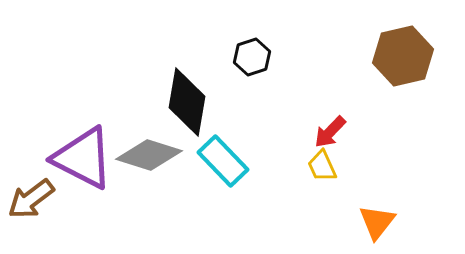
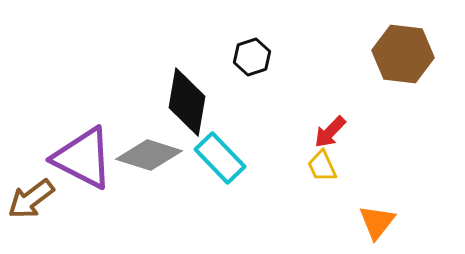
brown hexagon: moved 2 px up; rotated 20 degrees clockwise
cyan rectangle: moved 3 px left, 3 px up
